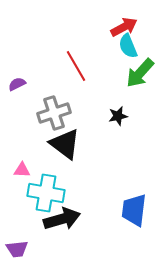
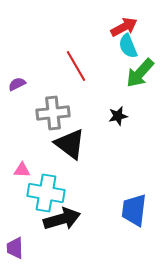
gray cross: moved 1 px left; rotated 12 degrees clockwise
black triangle: moved 5 px right
purple trapezoid: moved 2 px left, 1 px up; rotated 95 degrees clockwise
